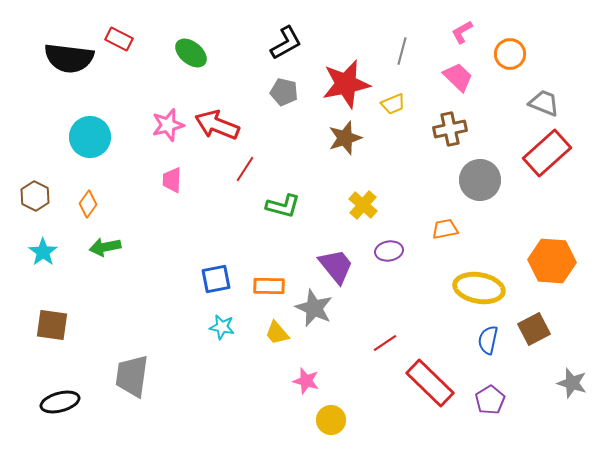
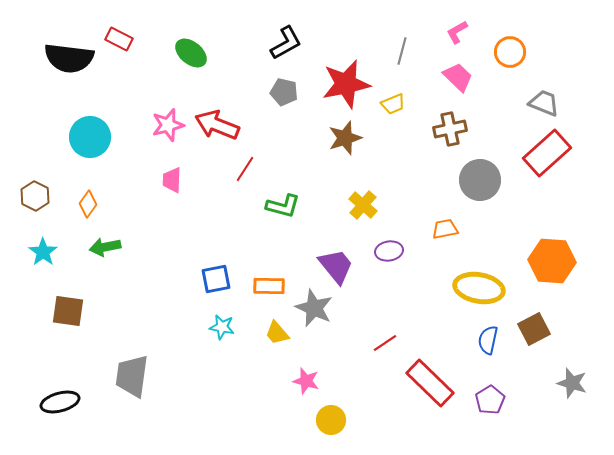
pink L-shape at (462, 32): moved 5 px left
orange circle at (510, 54): moved 2 px up
brown square at (52, 325): moved 16 px right, 14 px up
